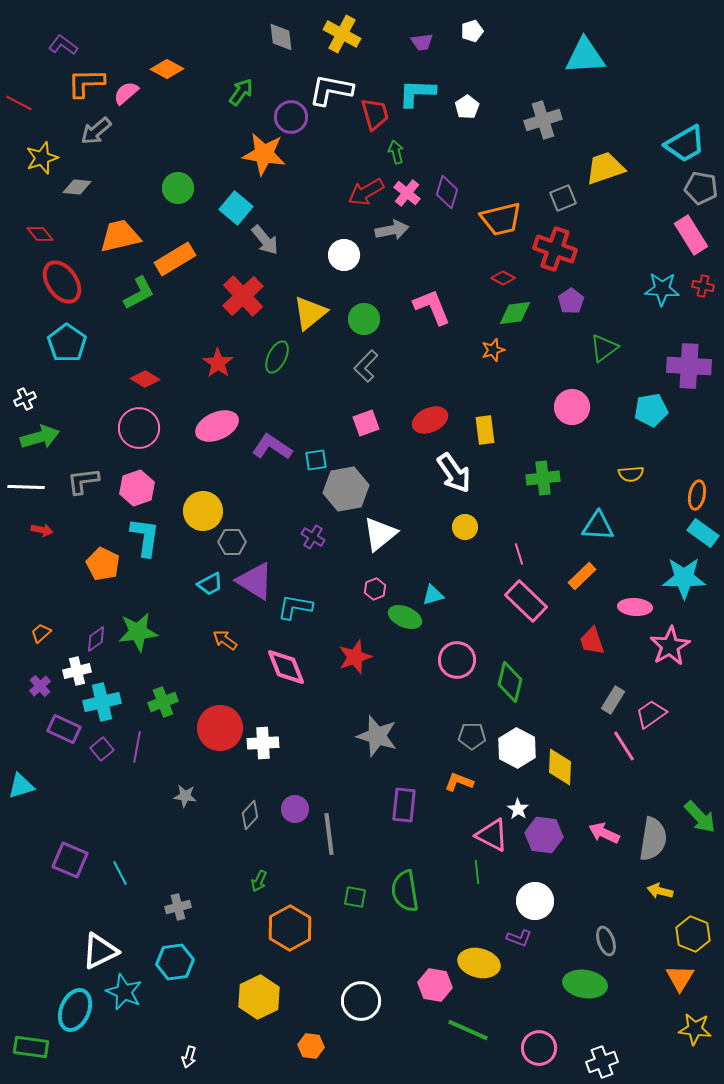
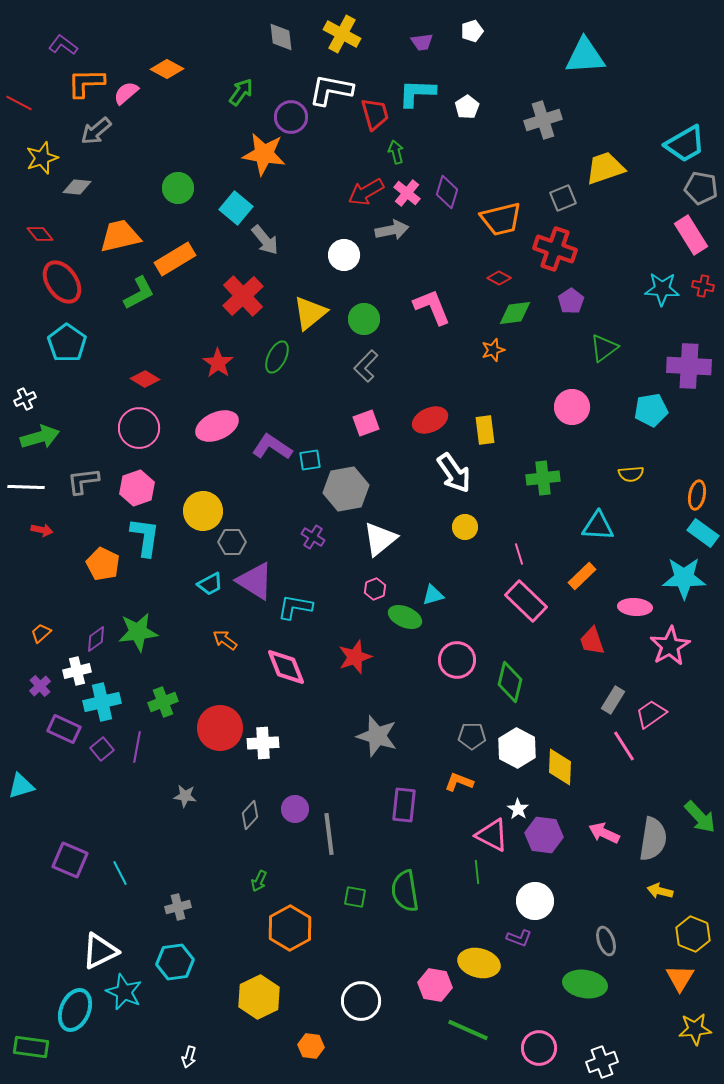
red diamond at (503, 278): moved 4 px left
cyan square at (316, 460): moved 6 px left
white triangle at (380, 534): moved 5 px down
yellow star at (695, 1029): rotated 12 degrees counterclockwise
